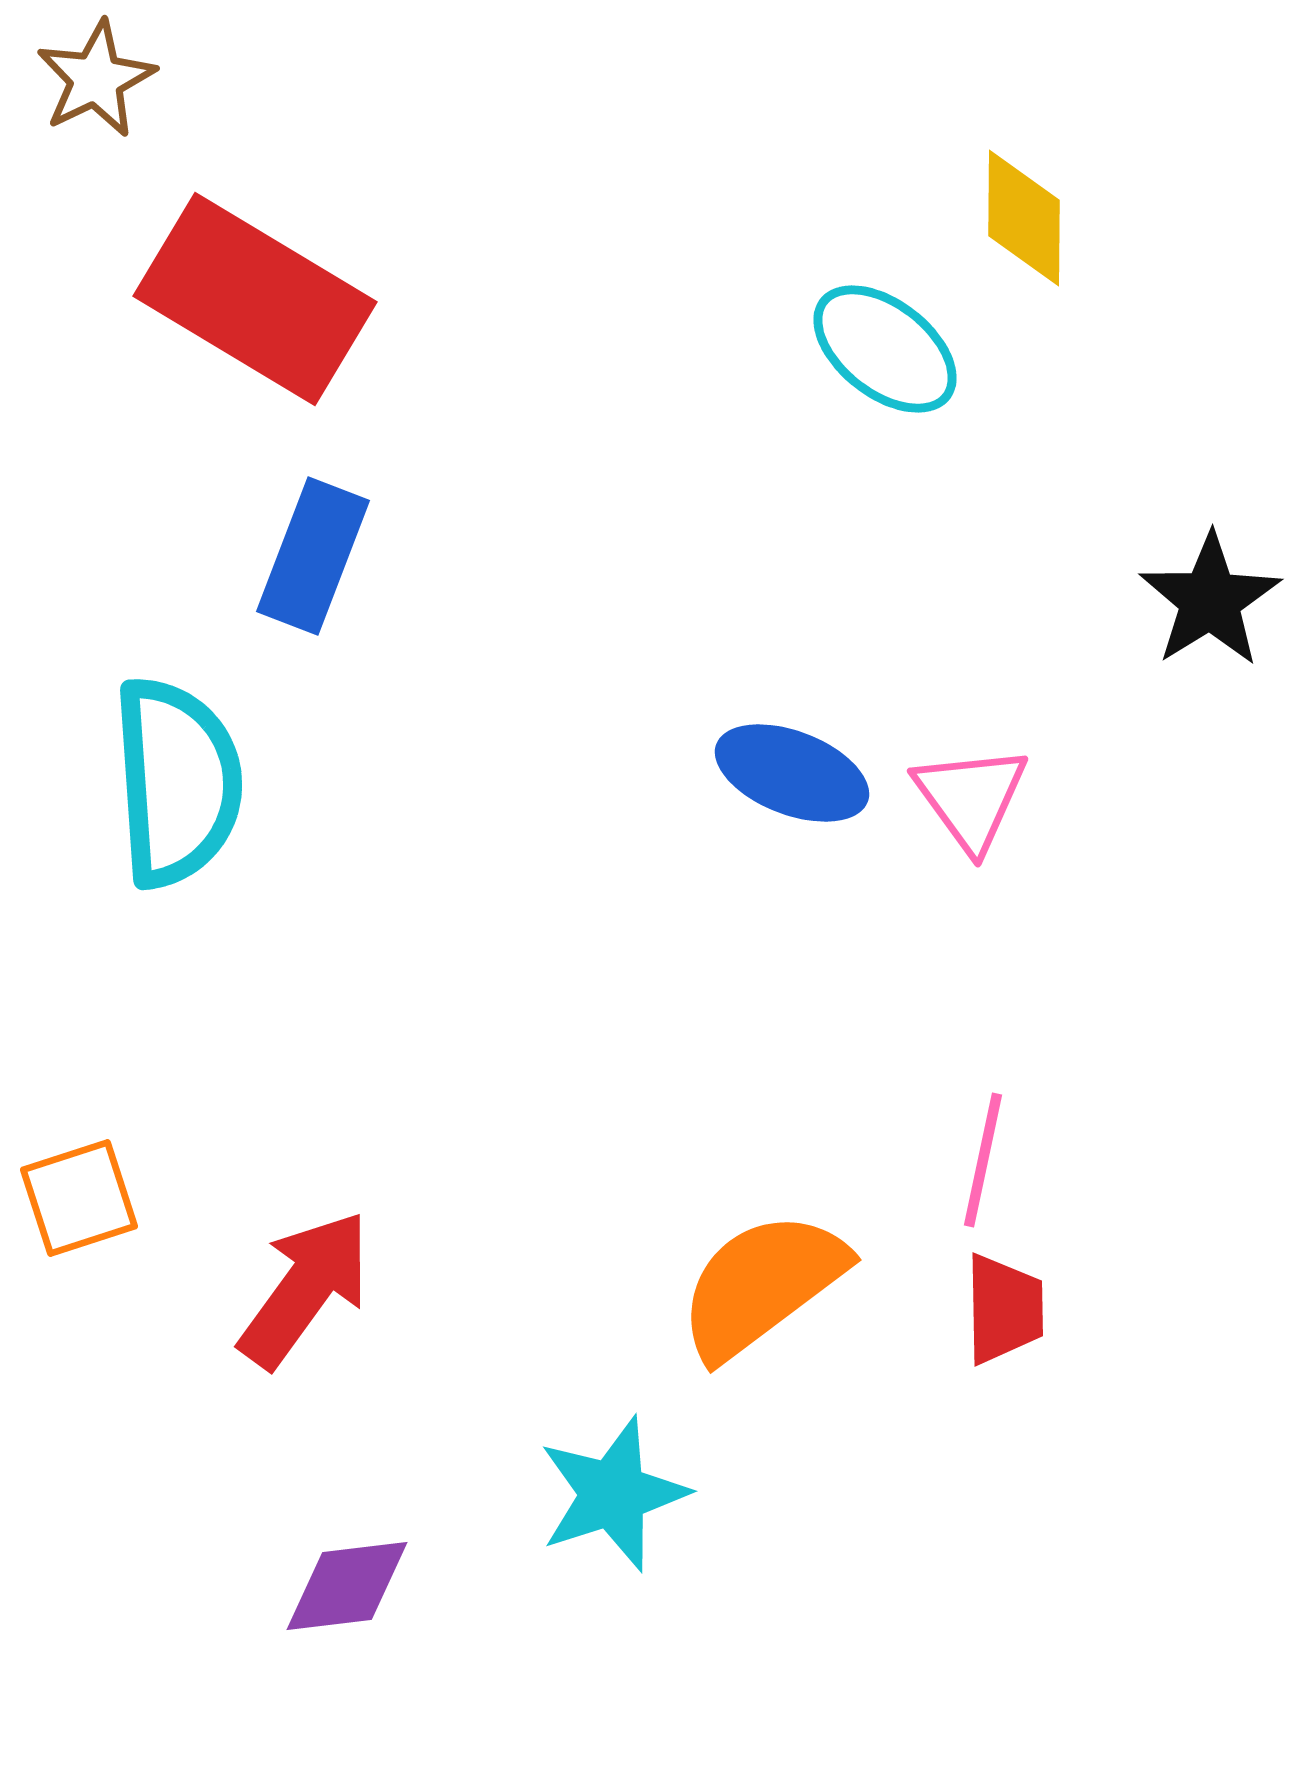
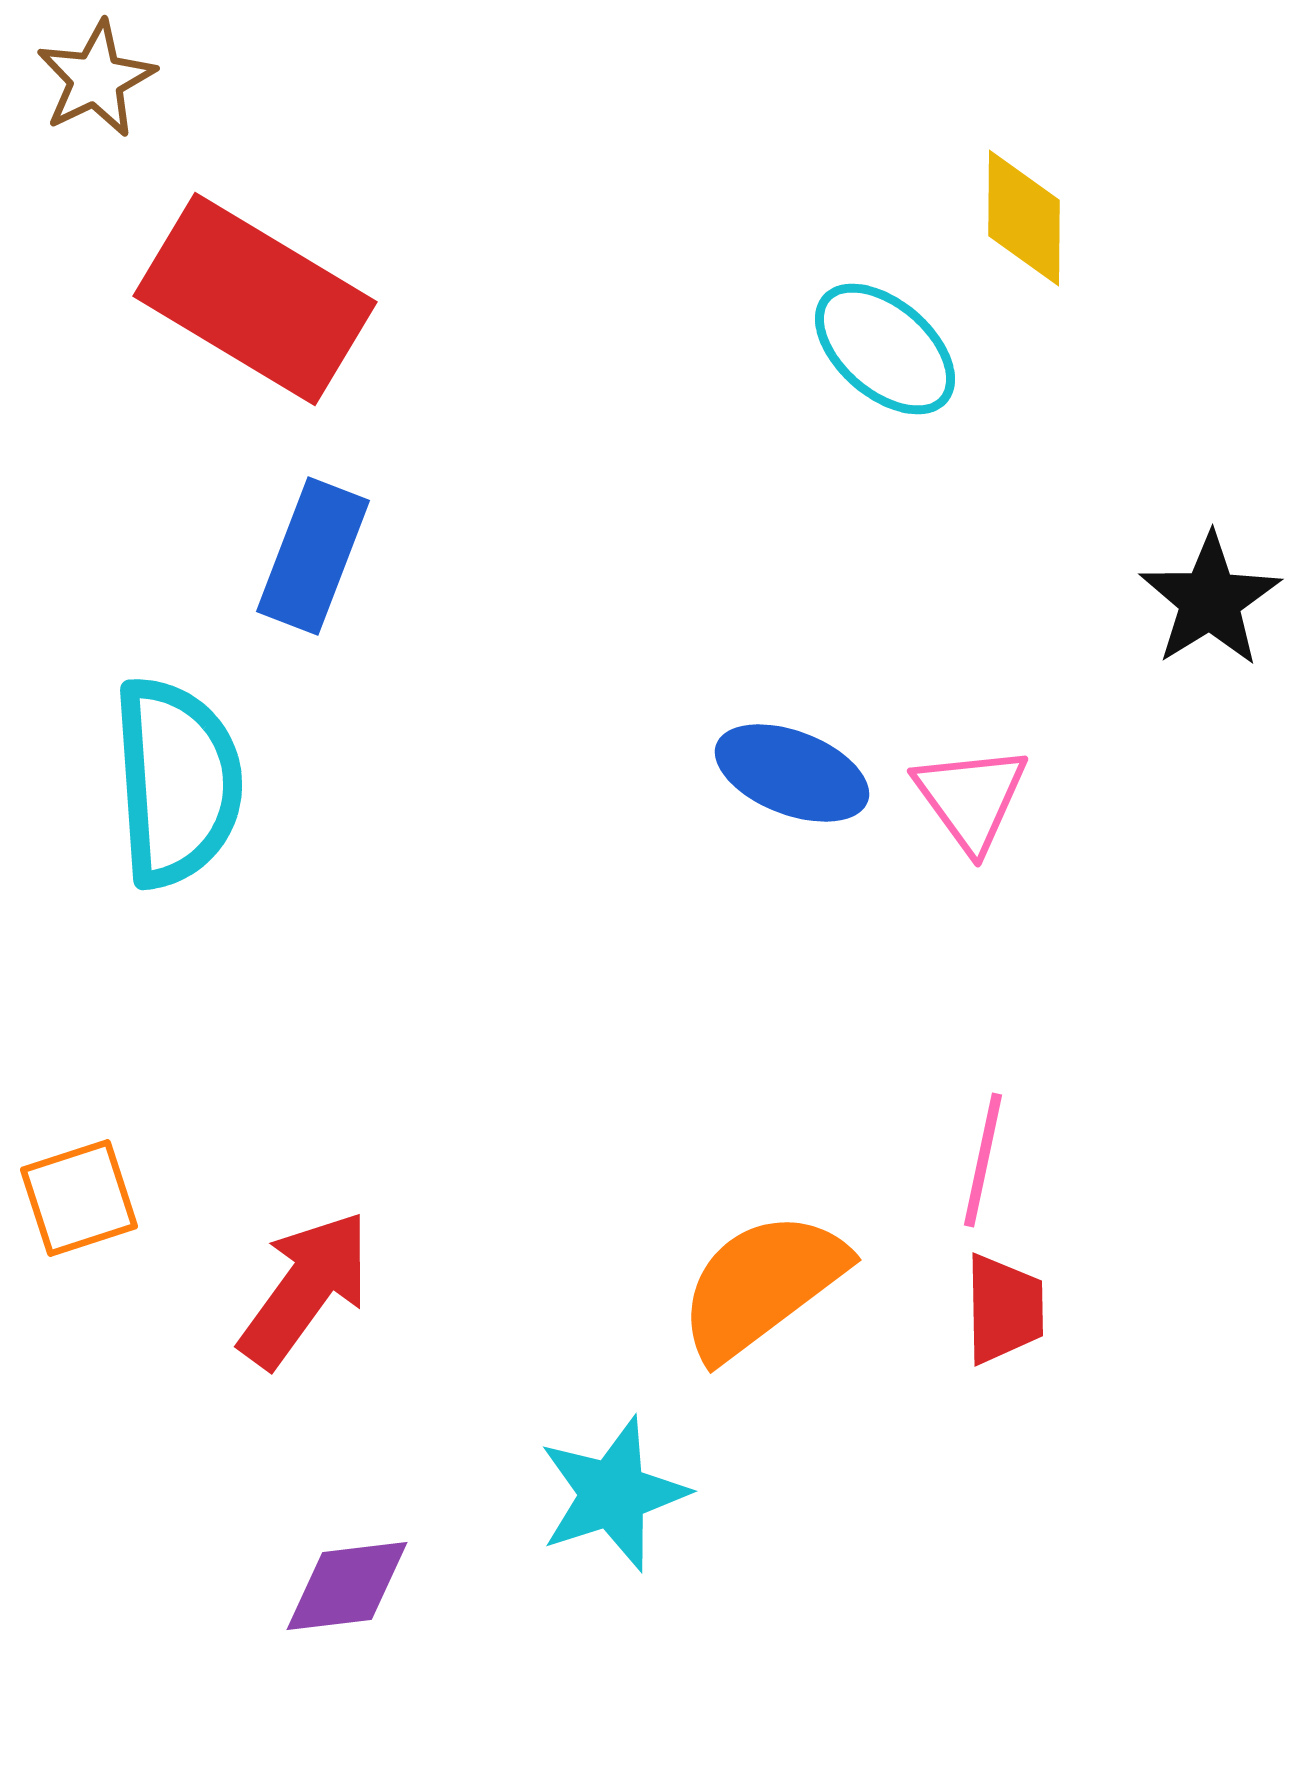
cyan ellipse: rotated 3 degrees clockwise
